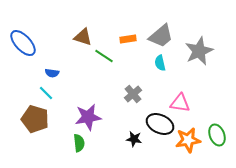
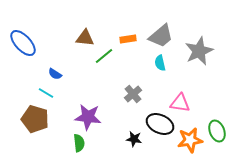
brown triangle: moved 2 px right, 1 px down; rotated 12 degrees counterclockwise
green line: rotated 72 degrees counterclockwise
blue semicircle: moved 3 px right, 1 px down; rotated 24 degrees clockwise
cyan line: rotated 14 degrees counterclockwise
purple star: rotated 16 degrees clockwise
green ellipse: moved 4 px up
orange star: moved 2 px right
